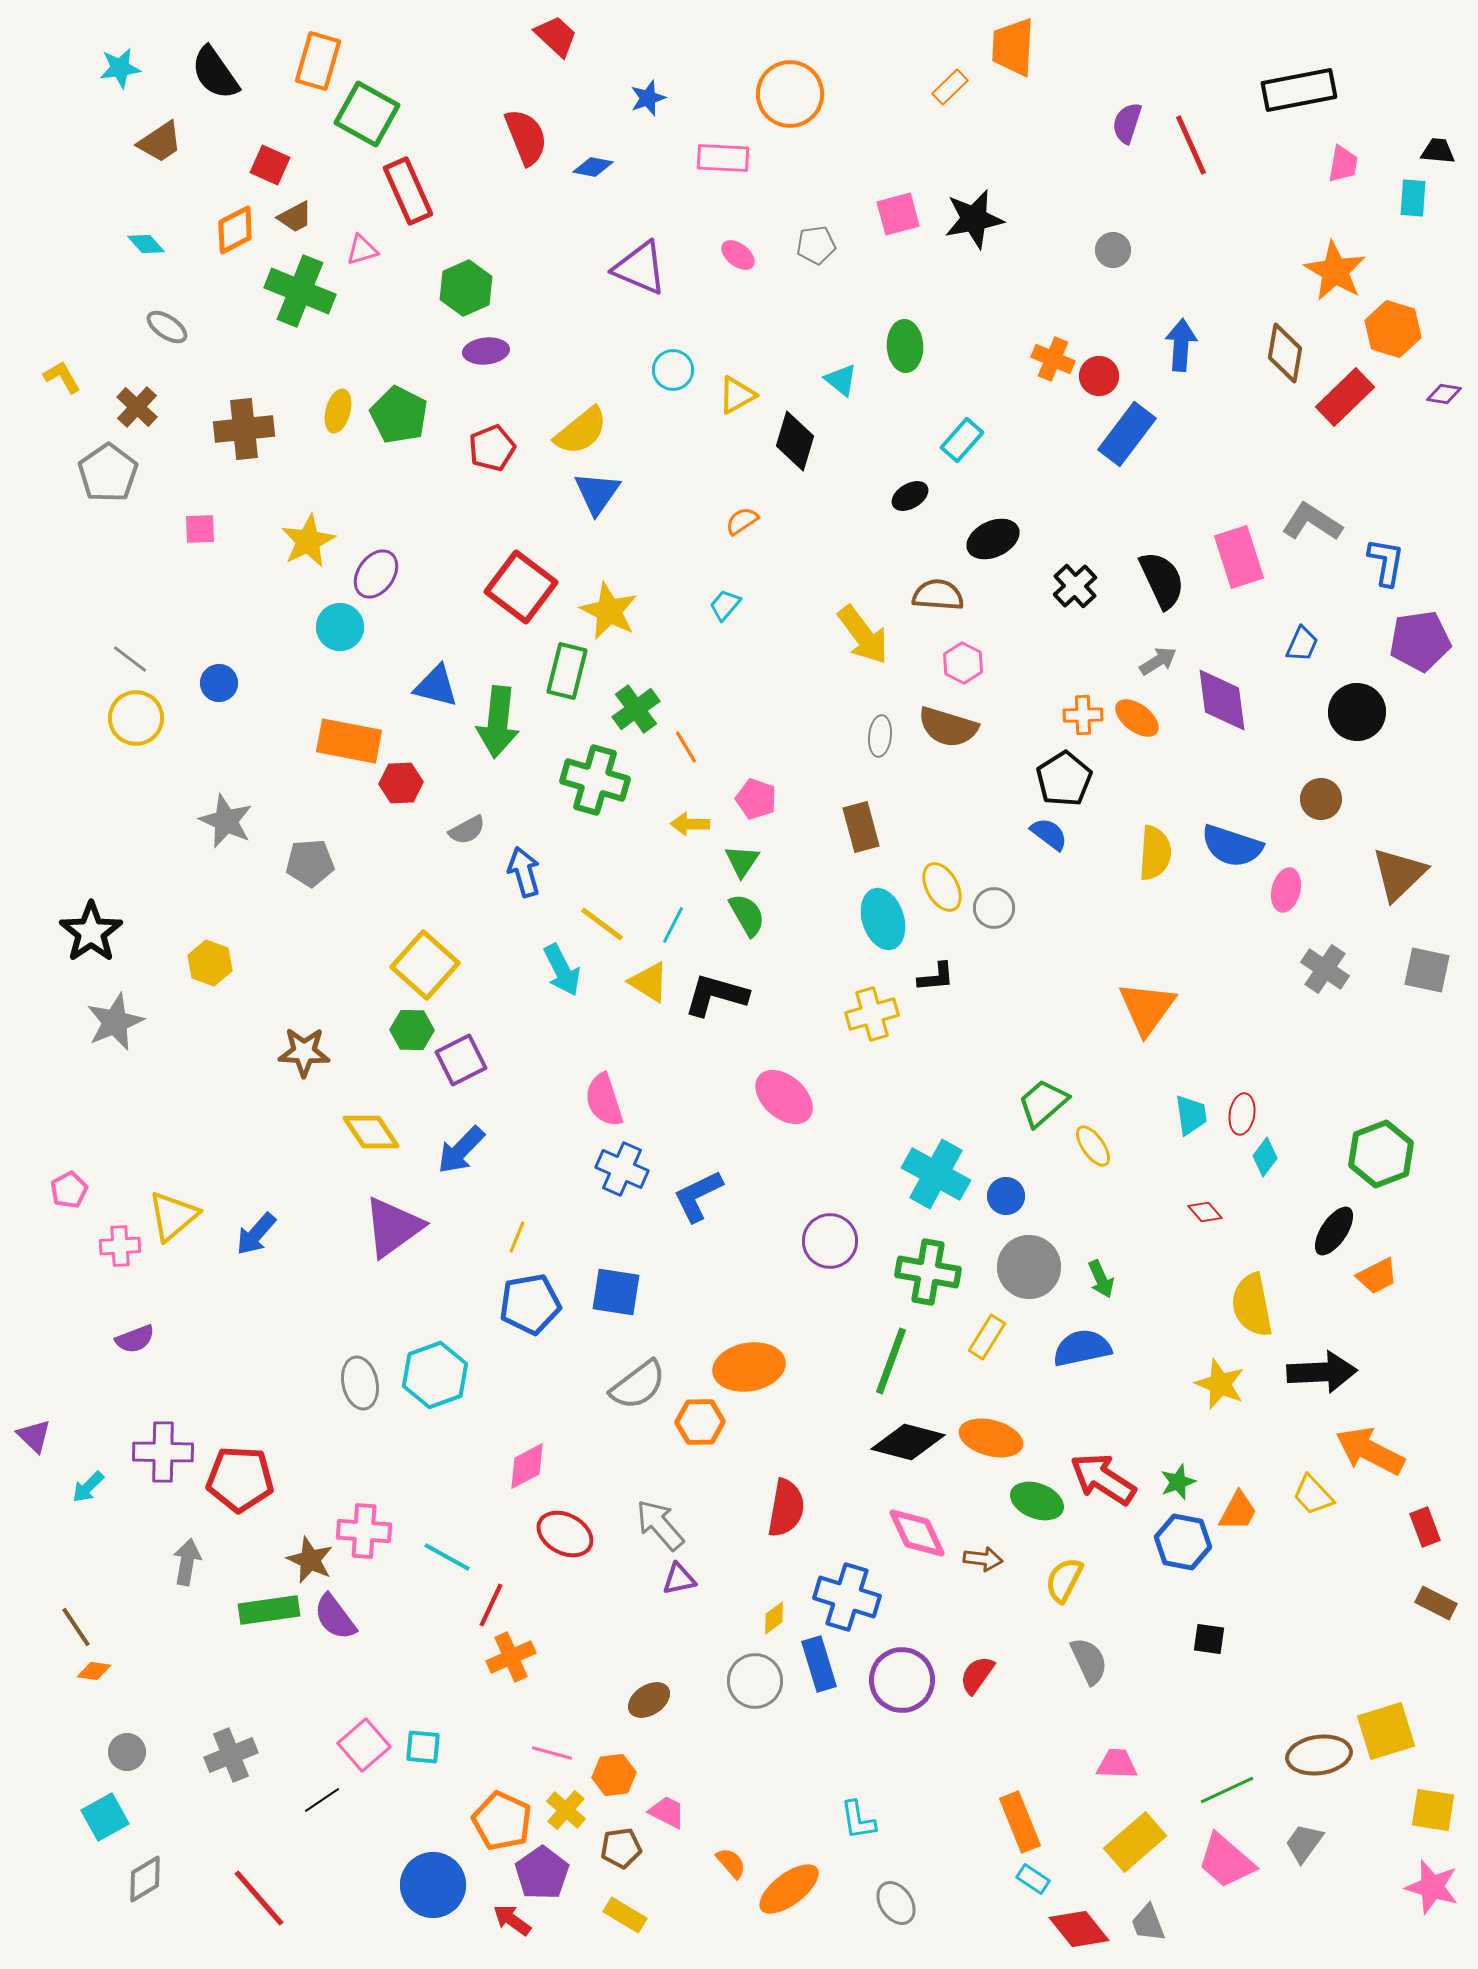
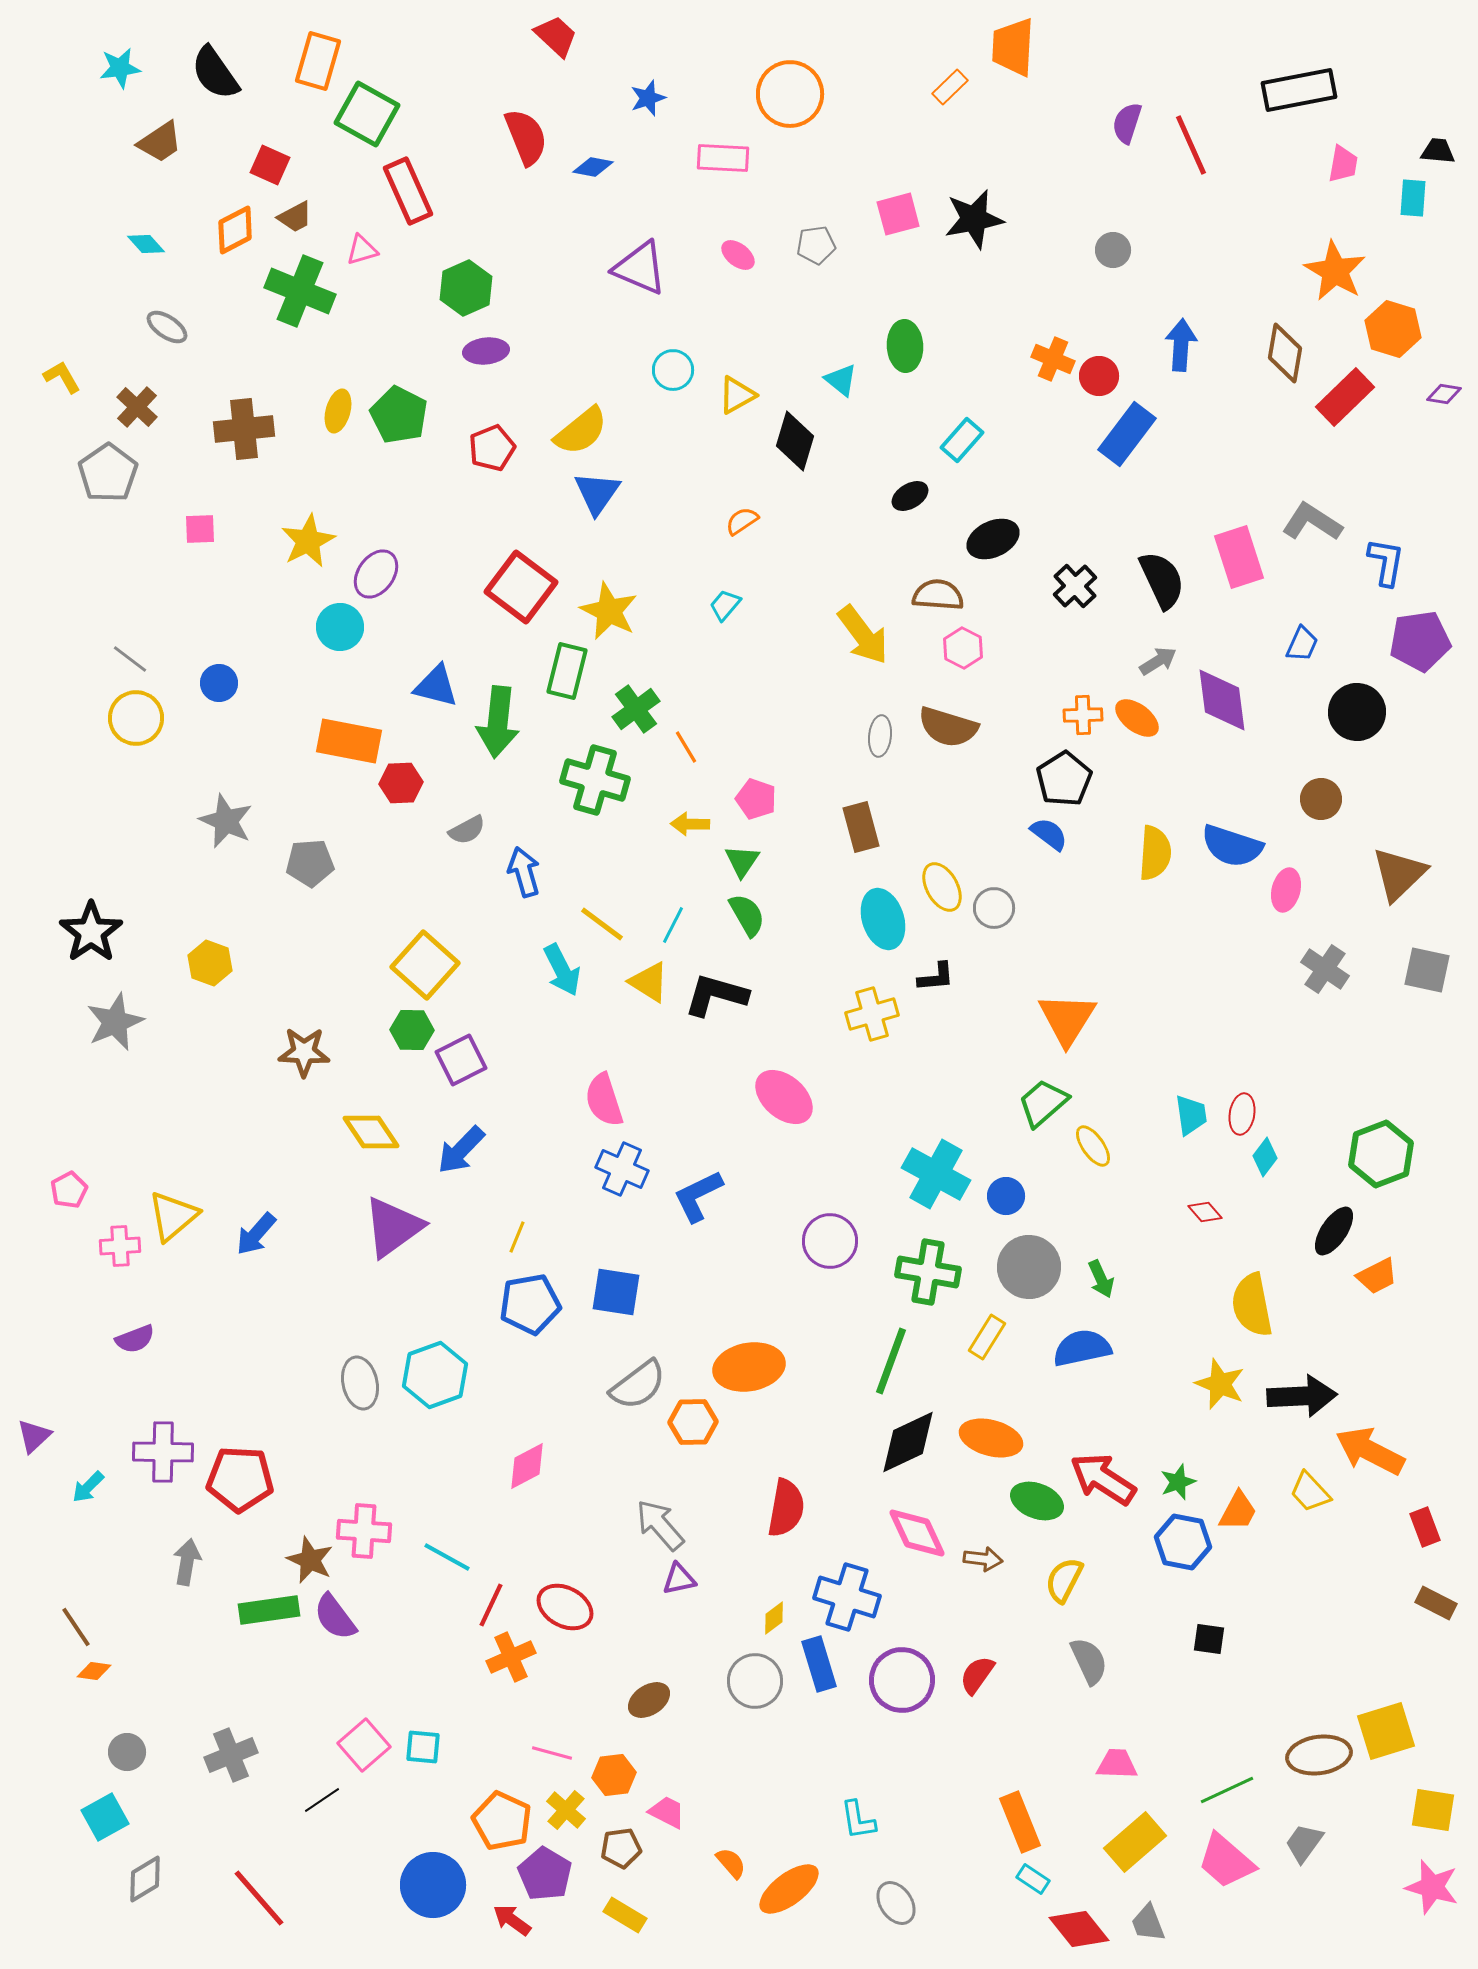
pink hexagon at (963, 663): moved 15 px up
orange triangle at (1147, 1008): moved 80 px left, 11 px down; rotated 4 degrees counterclockwise
black arrow at (1322, 1372): moved 20 px left, 24 px down
orange hexagon at (700, 1422): moved 7 px left
purple triangle at (34, 1436): rotated 33 degrees clockwise
black diamond at (908, 1442): rotated 40 degrees counterclockwise
yellow trapezoid at (1313, 1495): moved 3 px left, 3 px up
red ellipse at (565, 1534): moved 73 px down
purple pentagon at (542, 1873): moved 3 px right, 1 px down; rotated 6 degrees counterclockwise
